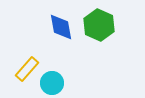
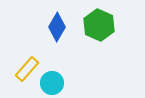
blue diamond: moved 4 px left; rotated 40 degrees clockwise
